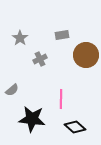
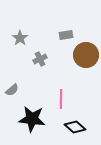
gray rectangle: moved 4 px right
